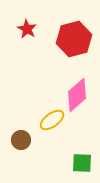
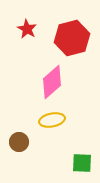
red hexagon: moved 2 px left, 1 px up
pink diamond: moved 25 px left, 13 px up
yellow ellipse: rotated 25 degrees clockwise
brown circle: moved 2 px left, 2 px down
